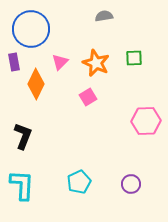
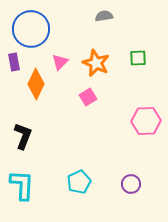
green square: moved 4 px right
